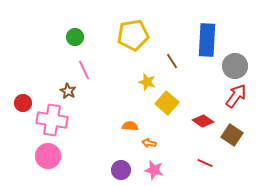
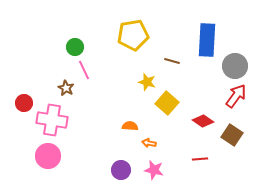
green circle: moved 10 px down
brown line: rotated 42 degrees counterclockwise
brown star: moved 2 px left, 3 px up
red circle: moved 1 px right
red line: moved 5 px left, 4 px up; rotated 28 degrees counterclockwise
